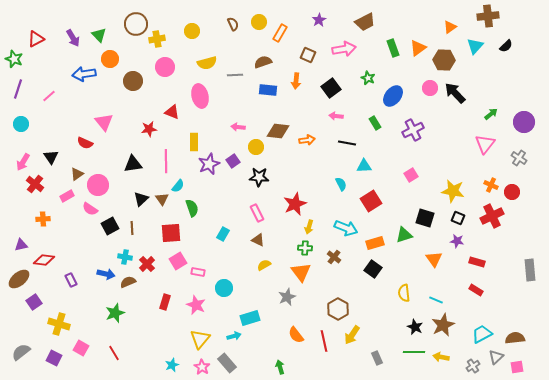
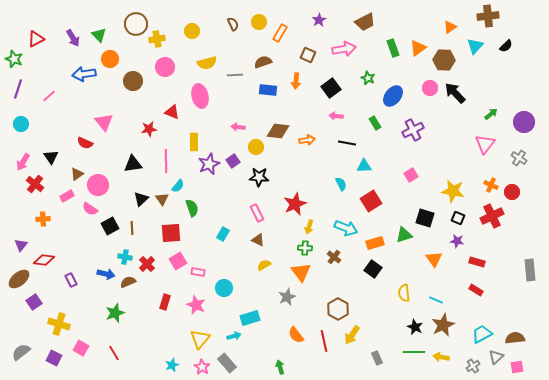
purple triangle at (21, 245): rotated 40 degrees counterclockwise
